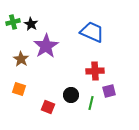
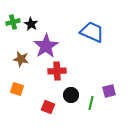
brown star: rotated 21 degrees counterclockwise
red cross: moved 38 px left
orange square: moved 2 px left
